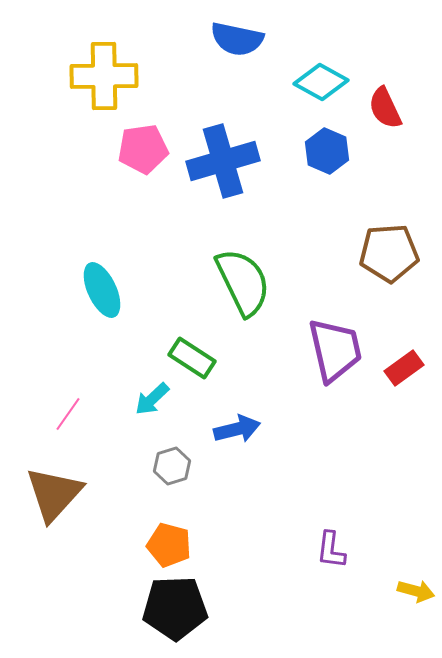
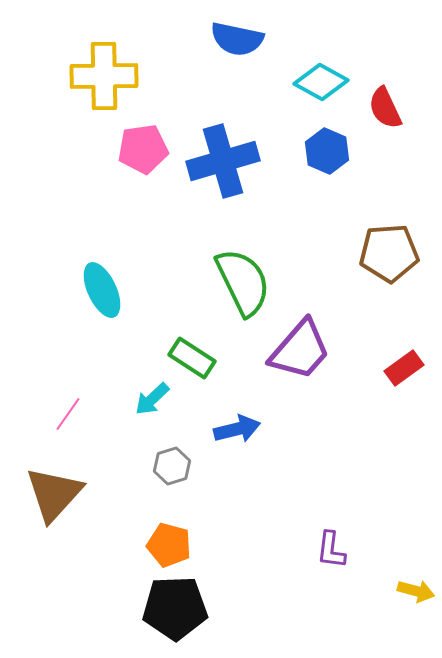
purple trapezoid: moved 35 px left; rotated 54 degrees clockwise
